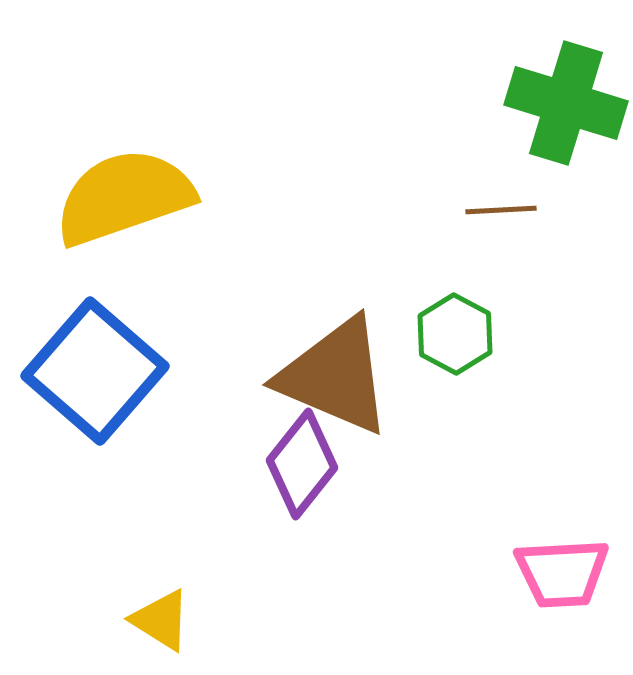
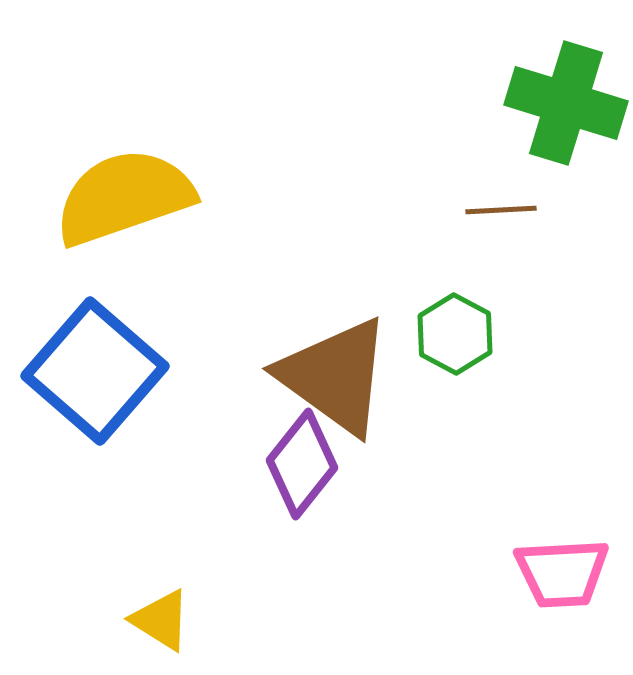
brown triangle: rotated 13 degrees clockwise
